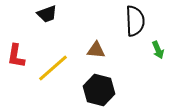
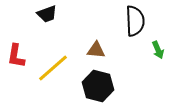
black hexagon: moved 1 px left, 4 px up
